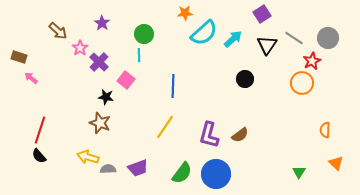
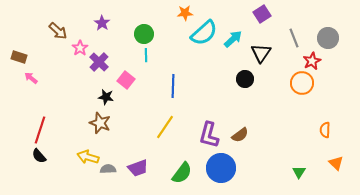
gray line: rotated 36 degrees clockwise
black triangle: moved 6 px left, 8 px down
cyan line: moved 7 px right
blue circle: moved 5 px right, 6 px up
